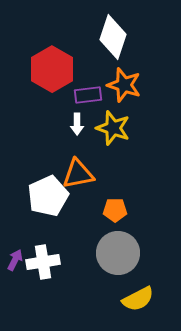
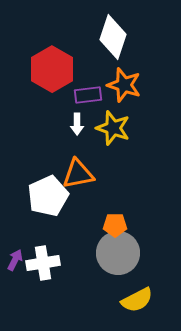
orange pentagon: moved 15 px down
white cross: moved 1 px down
yellow semicircle: moved 1 px left, 1 px down
